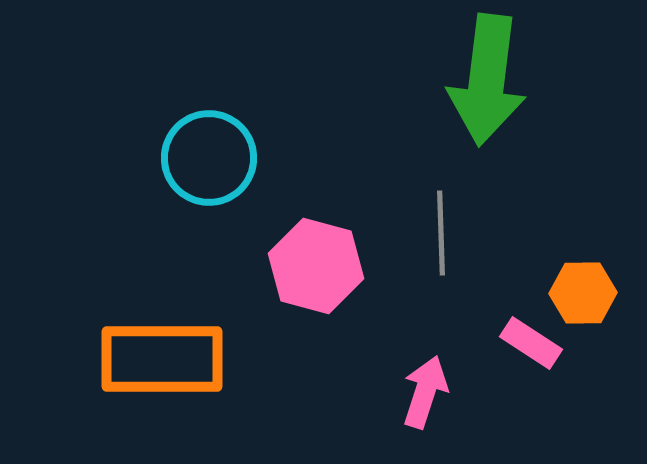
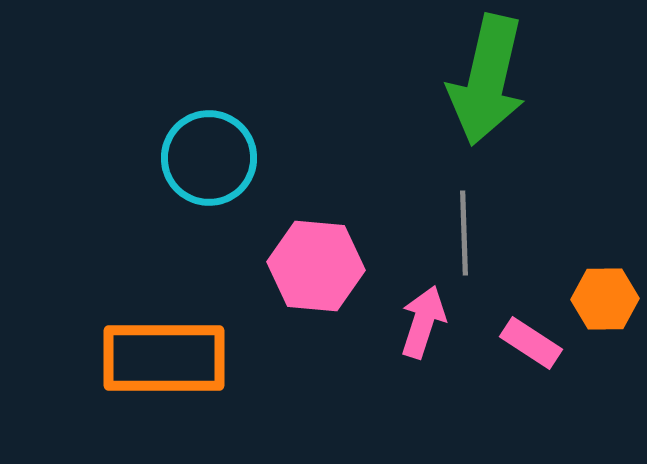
green arrow: rotated 6 degrees clockwise
gray line: moved 23 px right
pink hexagon: rotated 10 degrees counterclockwise
orange hexagon: moved 22 px right, 6 px down
orange rectangle: moved 2 px right, 1 px up
pink arrow: moved 2 px left, 70 px up
